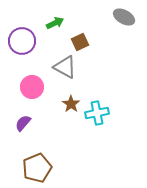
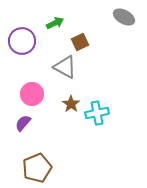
pink circle: moved 7 px down
